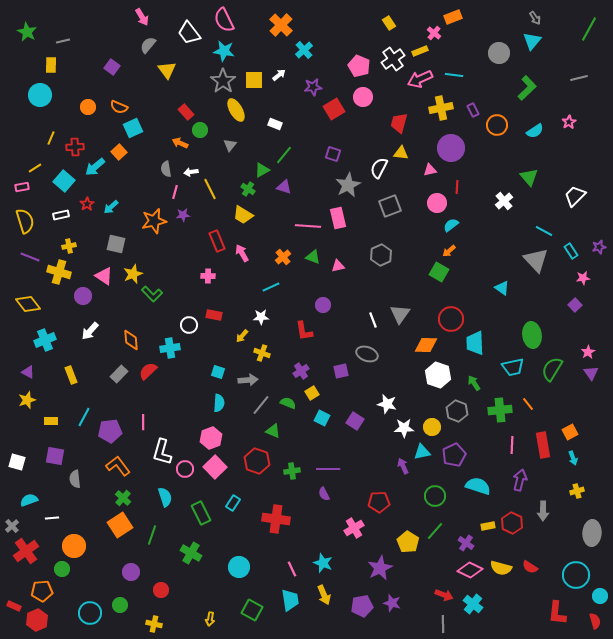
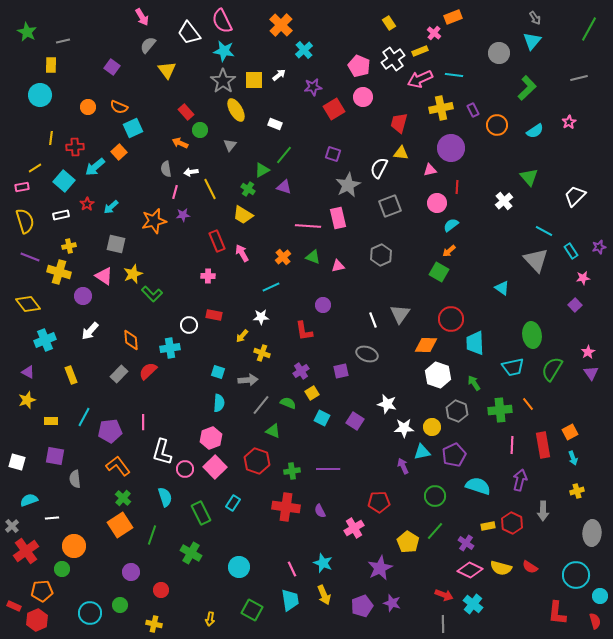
pink semicircle at (224, 20): moved 2 px left, 1 px down
yellow line at (51, 138): rotated 16 degrees counterclockwise
purple semicircle at (324, 494): moved 4 px left, 17 px down
red cross at (276, 519): moved 10 px right, 12 px up
purple pentagon at (362, 606): rotated 10 degrees counterclockwise
